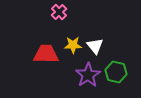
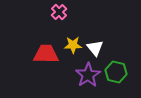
white triangle: moved 2 px down
